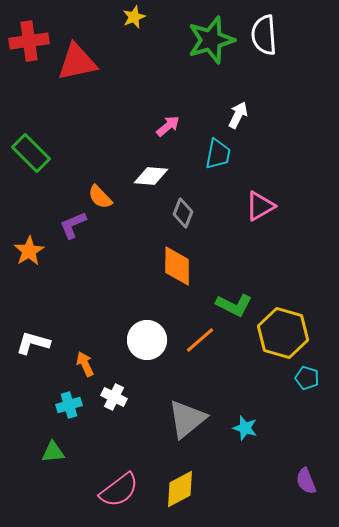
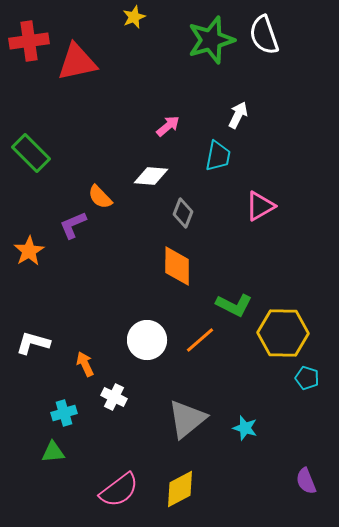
white semicircle: rotated 15 degrees counterclockwise
cyan trapezoid: moved 2 px down
yellow hexagon: rotated 15 degrees counterclockwise
cyan cross: moved 5 px left, 8 px down
